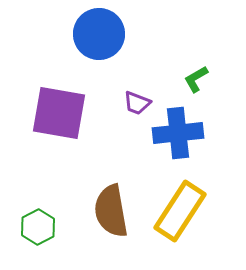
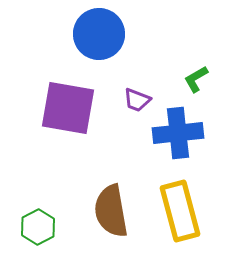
purple trapezoid: moved 3 px up
purple square: moved 9 px right, 5 px up
yellow rectangle: rotated 48 degrees counterclockwise
